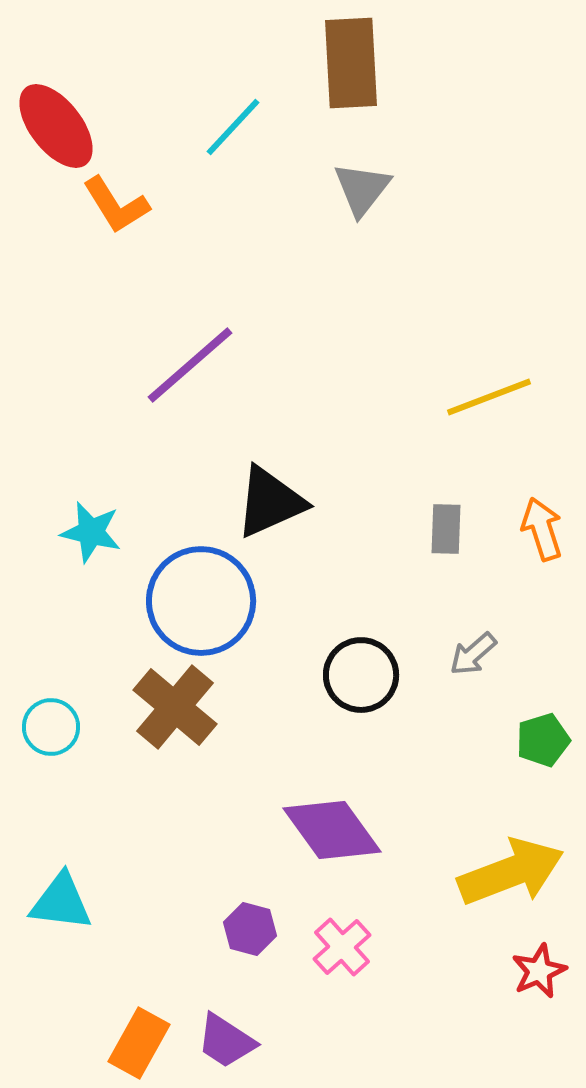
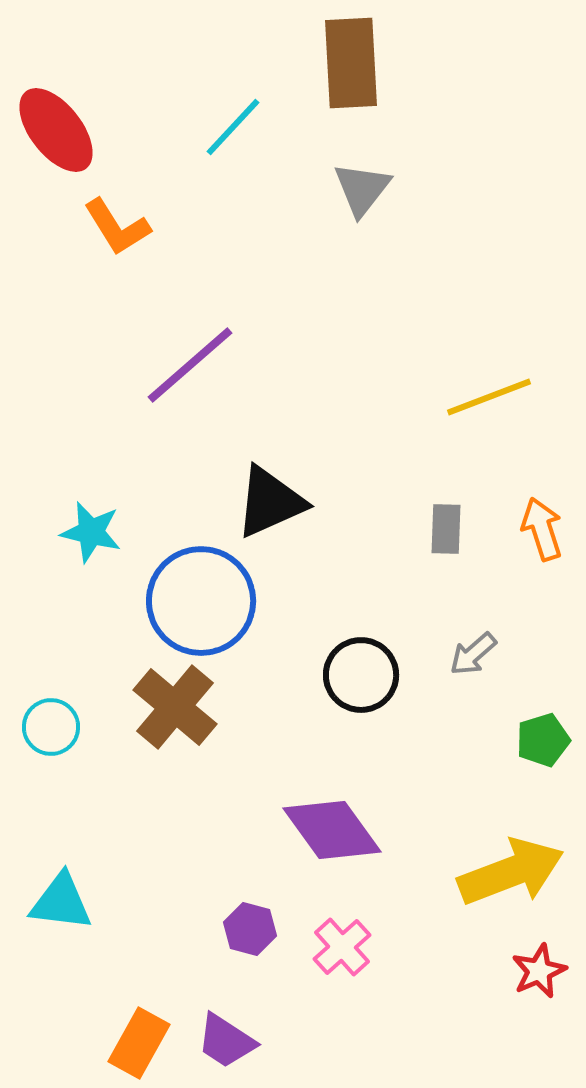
red ellipse: moved 4 px down
orange L-shape: moved 1 px right, 22 px down
